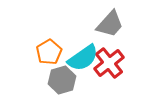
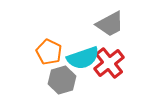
gray trapezoid: rotated 20 degrees clockwise
orange pentagon: rotated 15 degrees counterclockwise
cyan semicircle: rotated 16 degrees clockwise
